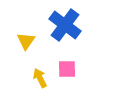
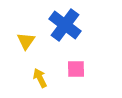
pink square: moved 9 px right
